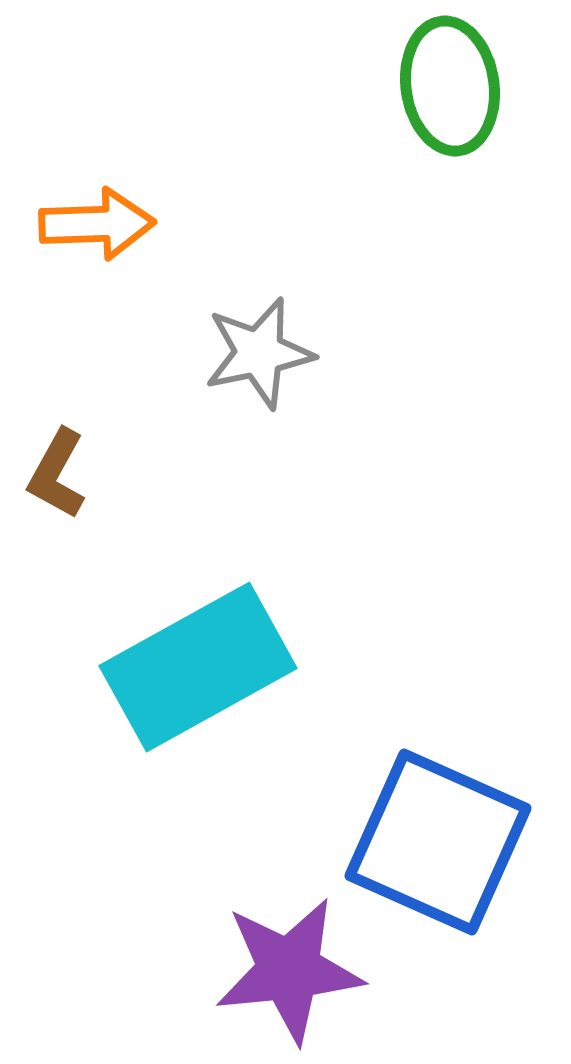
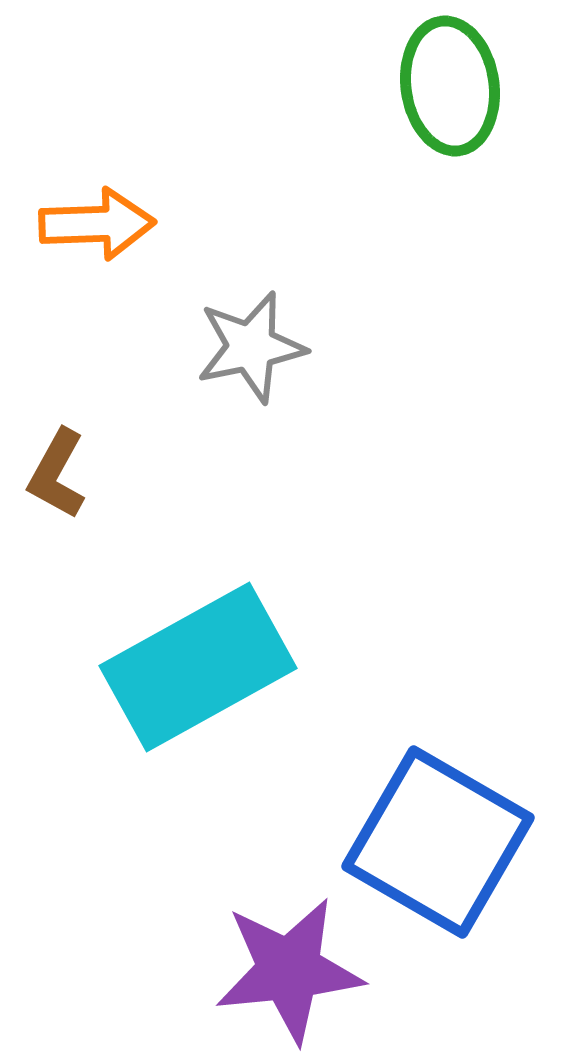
gray star: moved 8 px left, 6 px up
blue square: rotated 6 degrees clockwise
